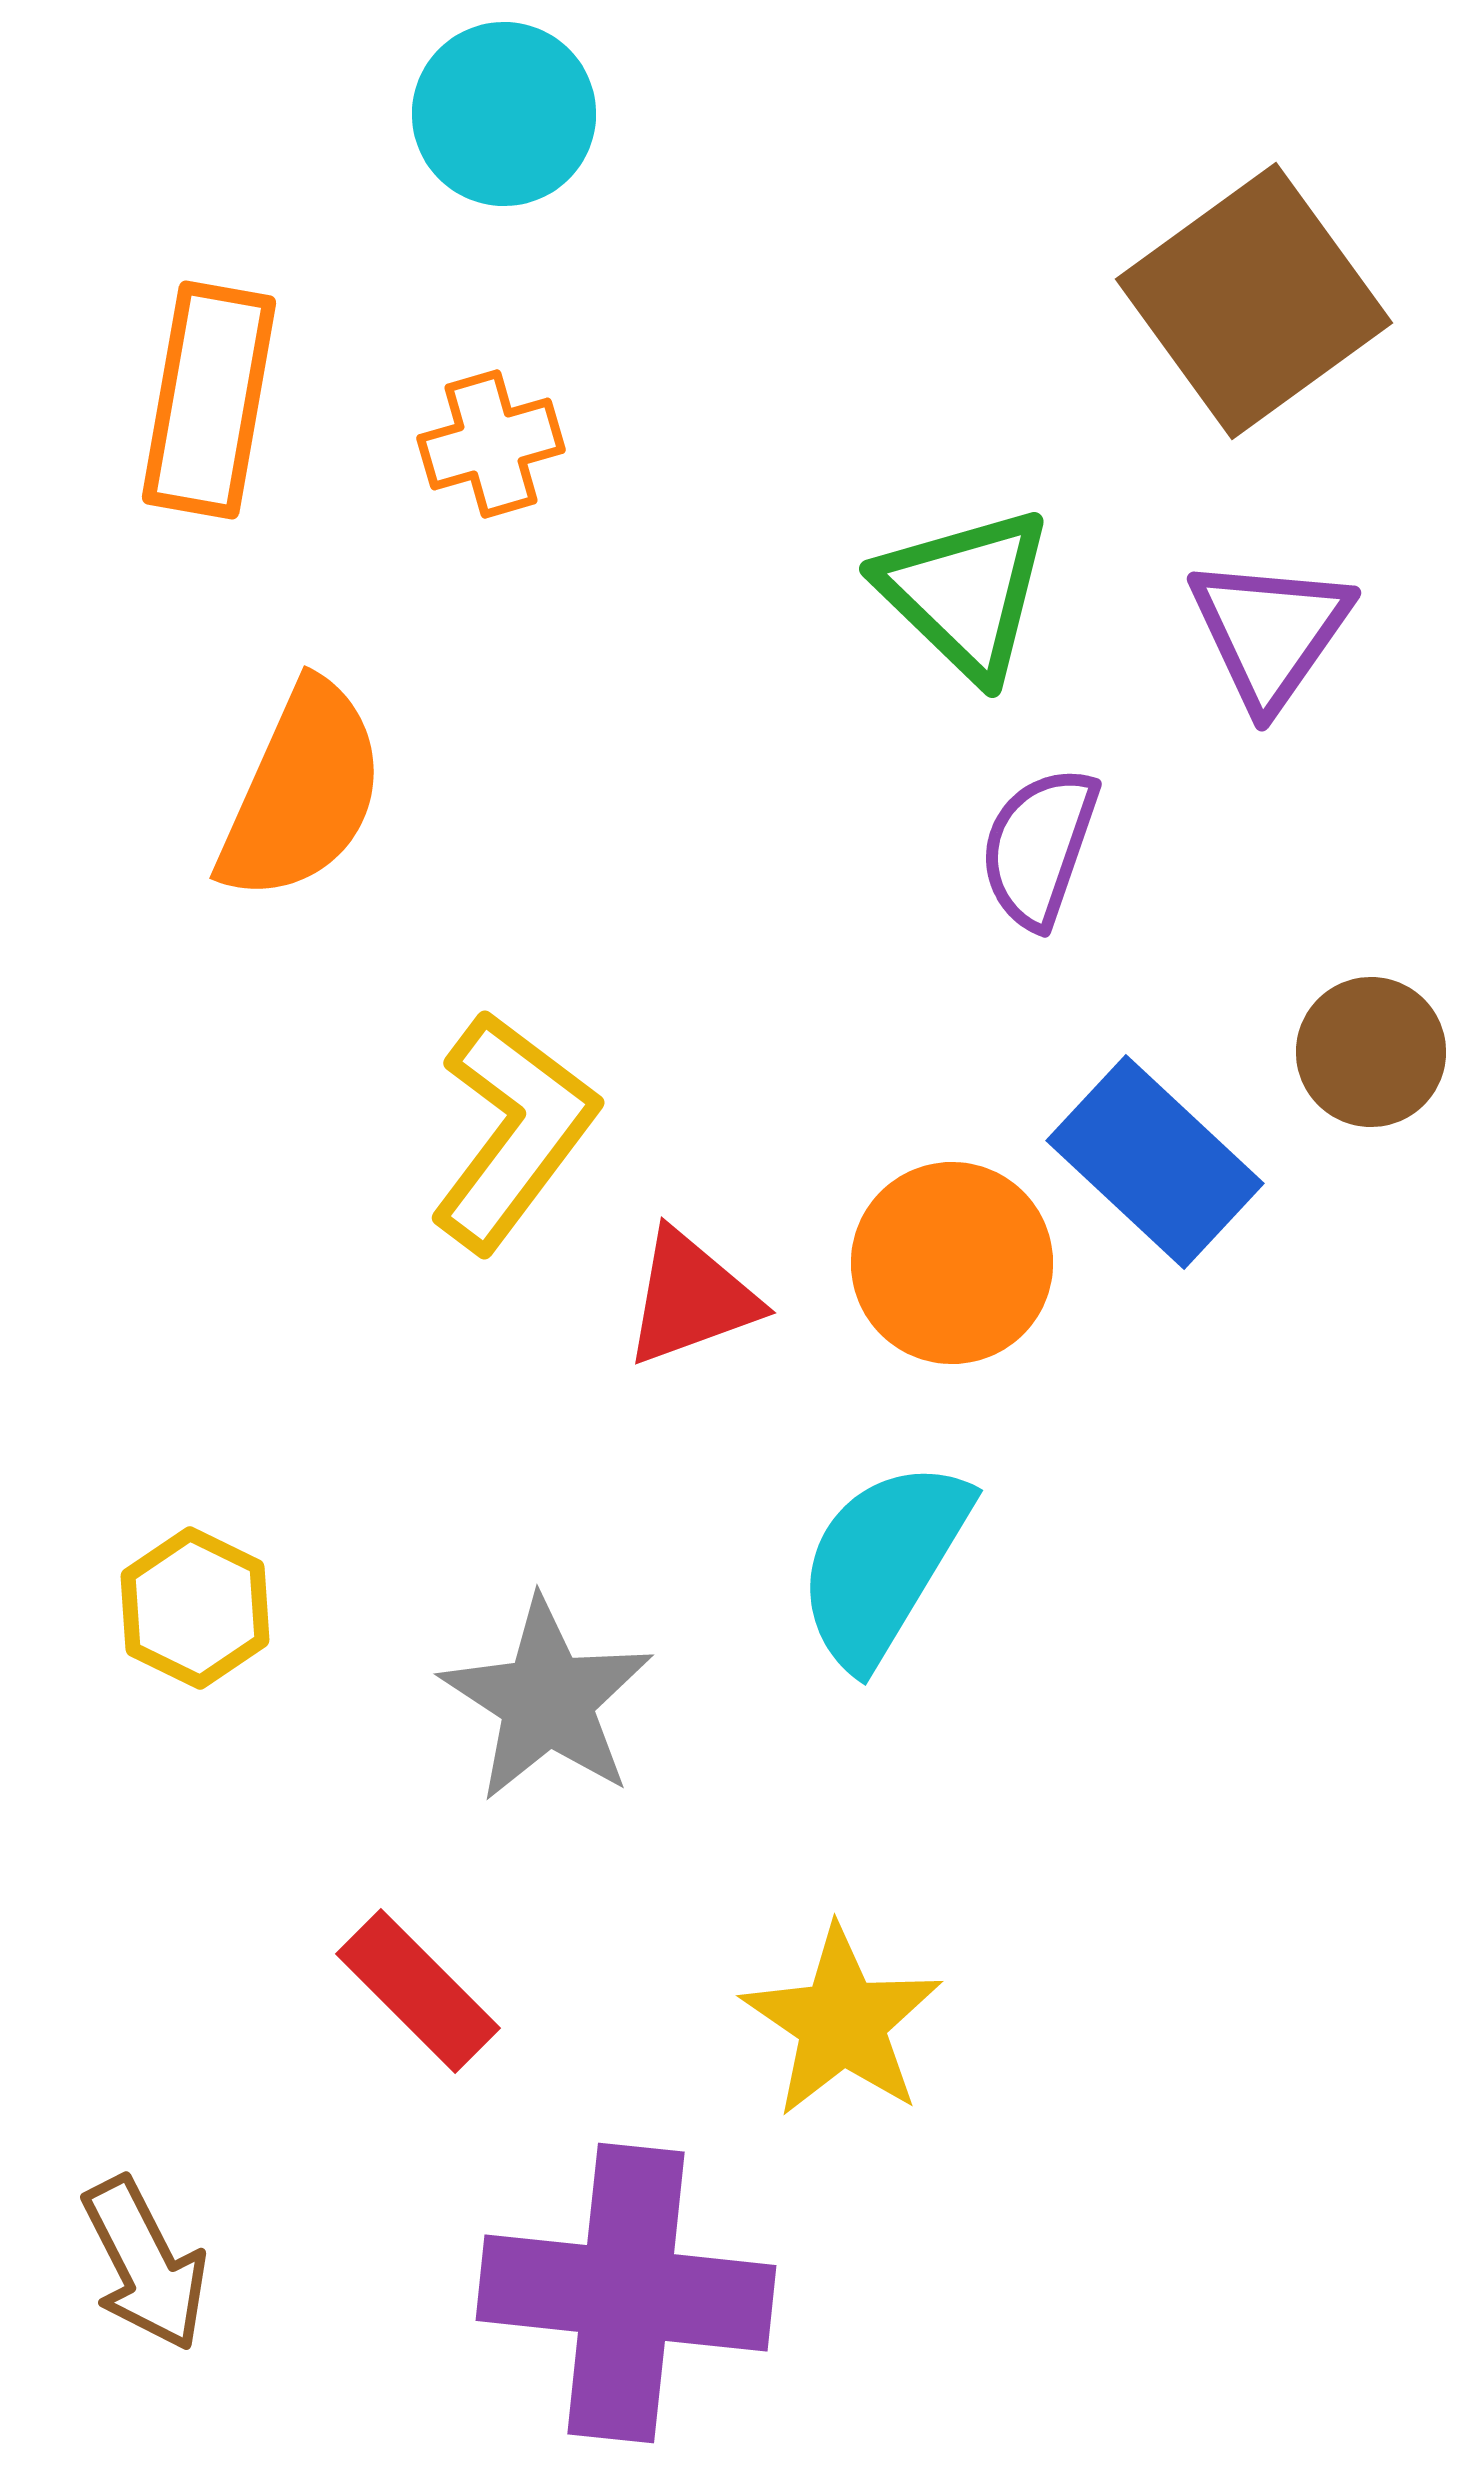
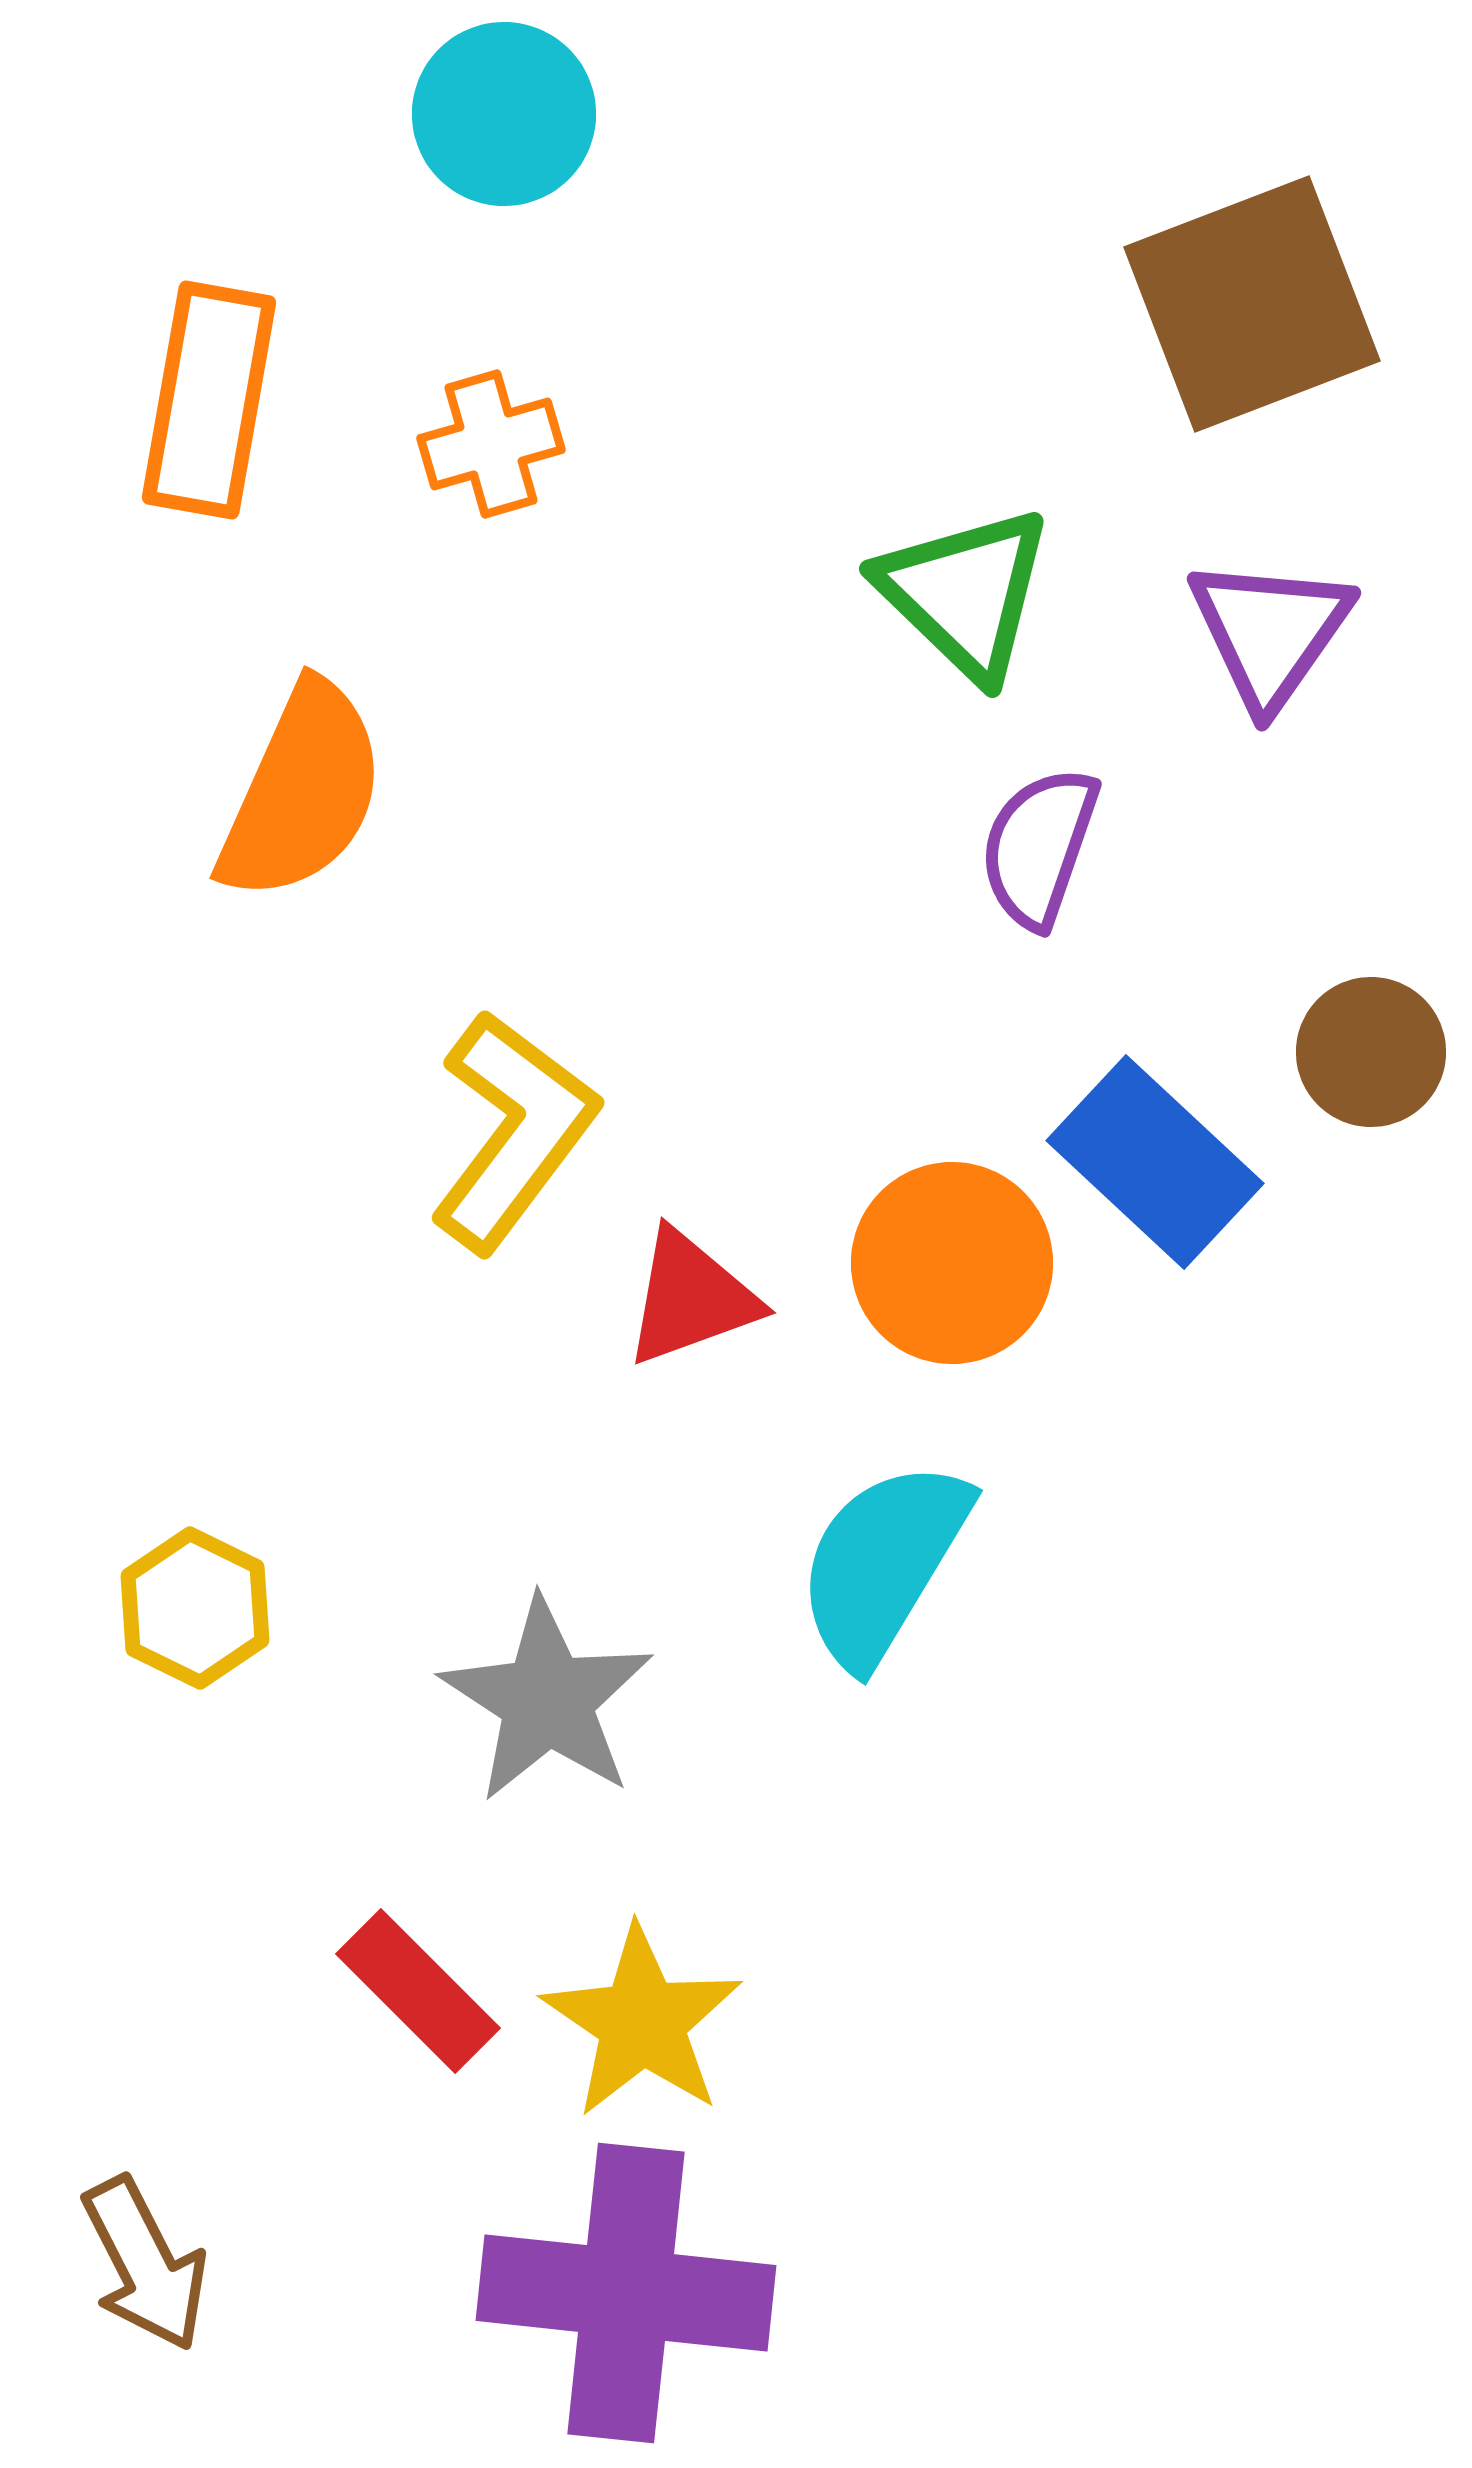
brown square: moved 2 px left, 3 px down; rotated 15 degrees clockwise
yellow star: moved 200 px left
